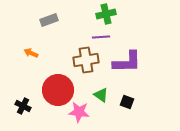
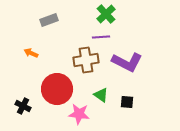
green cross: rotated 30 degrees counterclockwise
purple L-shape: rotated 28 degrees clockwise
red circle: moved 1 px left, 1 px up
black square: rotated 16 degrees counterclockwise
pink star: moved 2 px down
